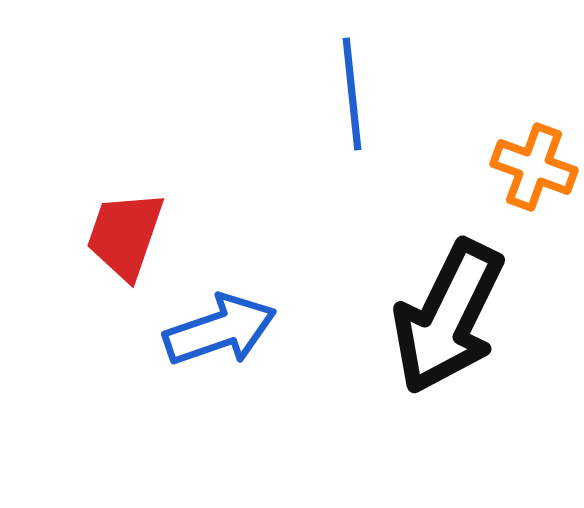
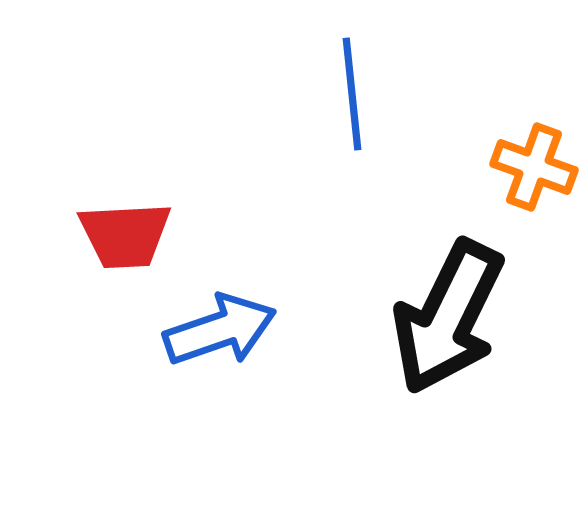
red trapezoid: rotated 112 degrees counterclockwise
